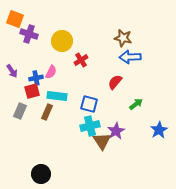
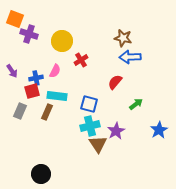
pink semicircle: moved 4 px right, 1 px up
brown triangle: moved 4 px left, 3 px down
